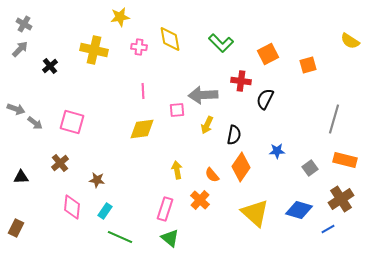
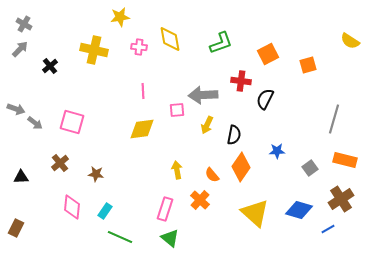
green L-shape at (221, 43): rotated 65 degrees counterclockwise
brown star at (97, 180): moved 1 px left, 6 px up
